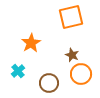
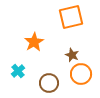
orange star: moved 3 px right, 1 px up
